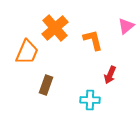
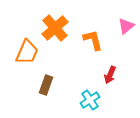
cyan cross: rotated 36 degrees counterclockwise
